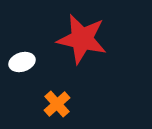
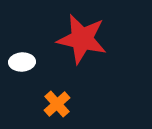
white ellipse: rotated 15 degrees clockwise
